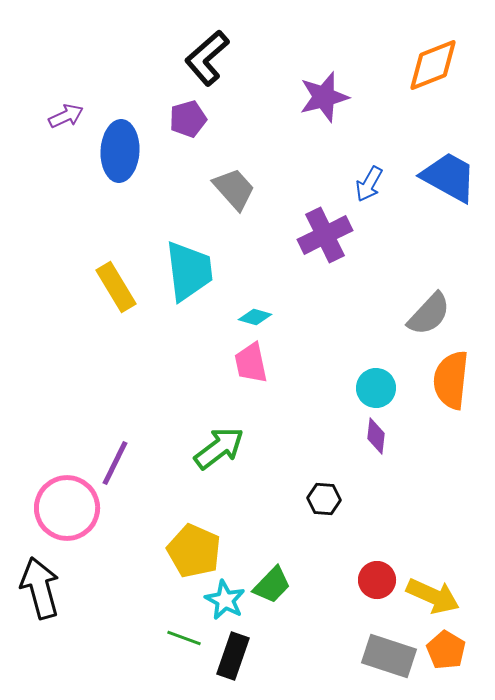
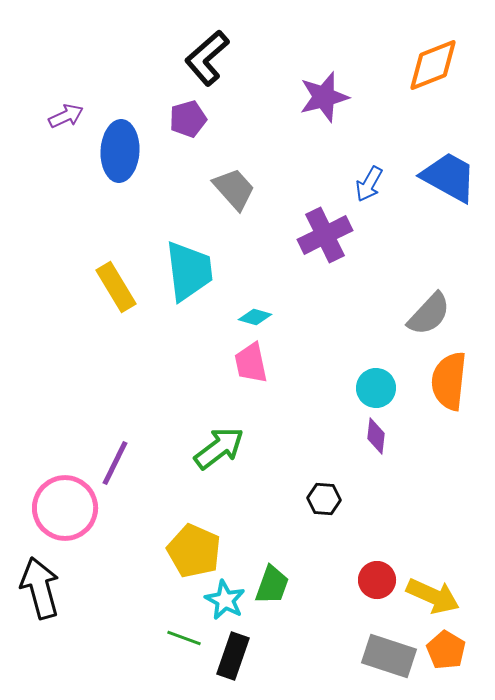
orange semicircle: moved 2 px left, 1 px down
pink circle: moved 2 px left
green trapezoid: rotated 24 degrees counterclockwise
